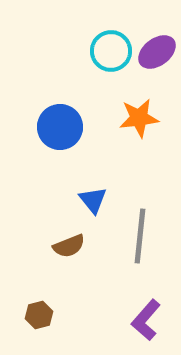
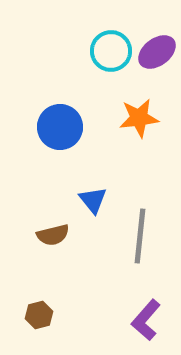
brown semicircle: moved 16 px left, 11 px up; rotated 8 degrees clockwise
